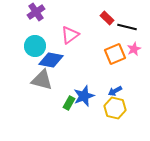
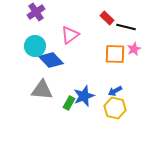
black line: moved 1 px left
orange square: rotated 25 degrees clockwise
blue diamond: rotated 35 degrees clockwise
gray triangle: moved 10 px down; rotated 10 degrees counterclockwise
